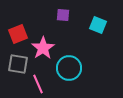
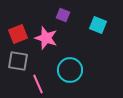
purple square: rotated 16 degrees clockwise
pink star: moved 3 px right, 10 px up; rotated 20 degrees counterclockwise
gray square: moved 3 px up
cyan circle: moved 1 px right, 2 px down
